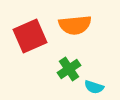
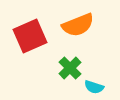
orange semicircle: moved 3 px right; rotated 16 degrees counterclockwise
green cross: moved 1 px right, 1 px up; rotated 10 degrees counterclockwise
